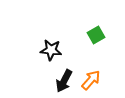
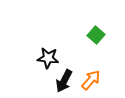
green square: rotated 18 degrees counterclockwise
black star: moved 3 px left, 8 px down
